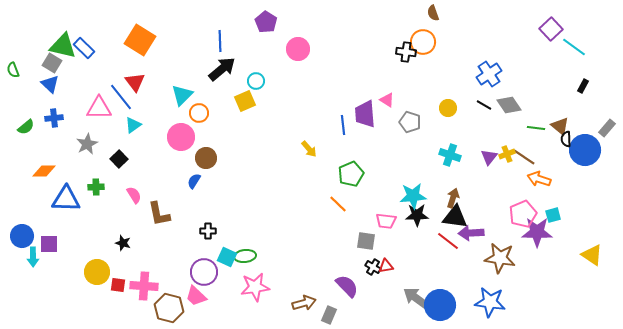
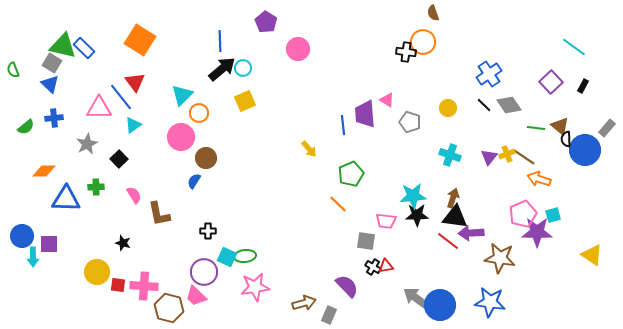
purple square at (551, 29): moved 53 px down
cyan circle at (256, 81): moved 13 px left, 13 px up
black line at (484, 105): rotated 14 degrees clockwise
